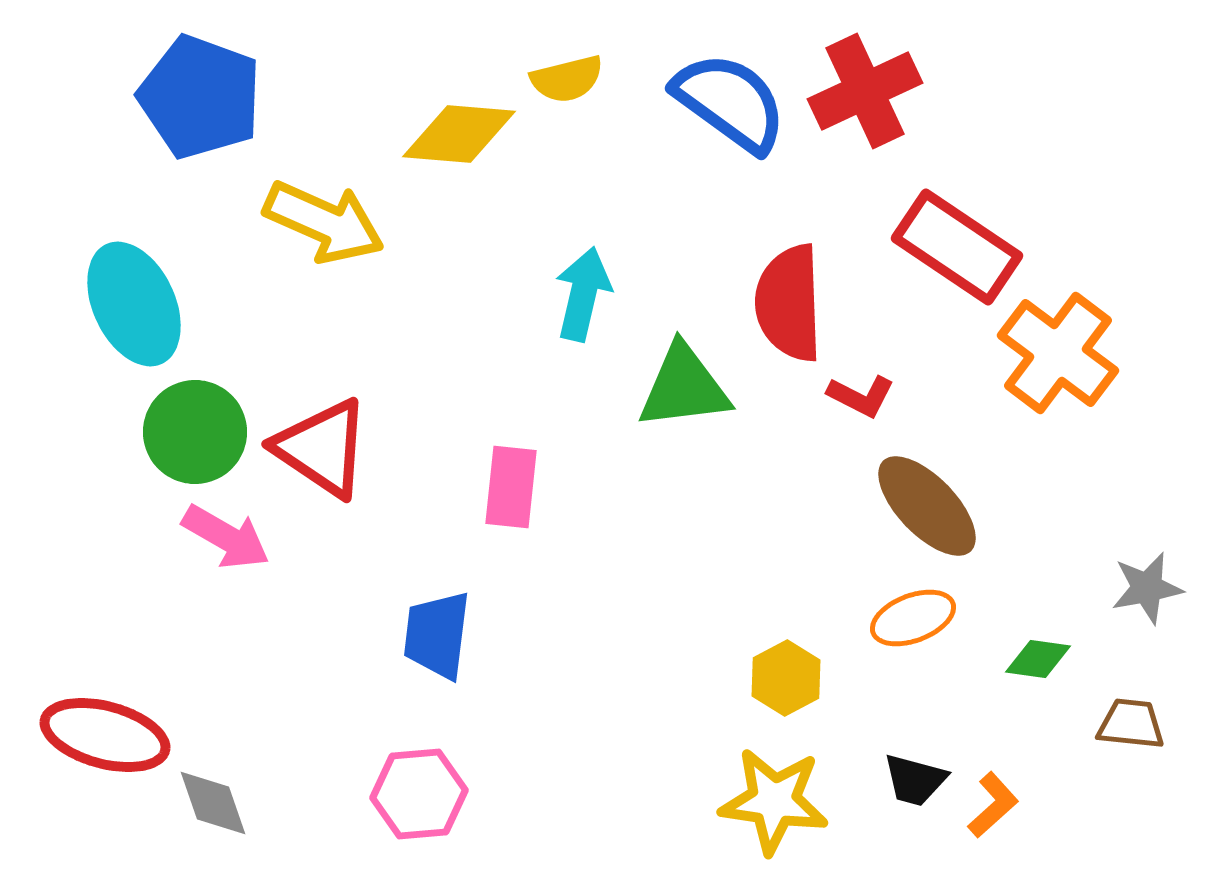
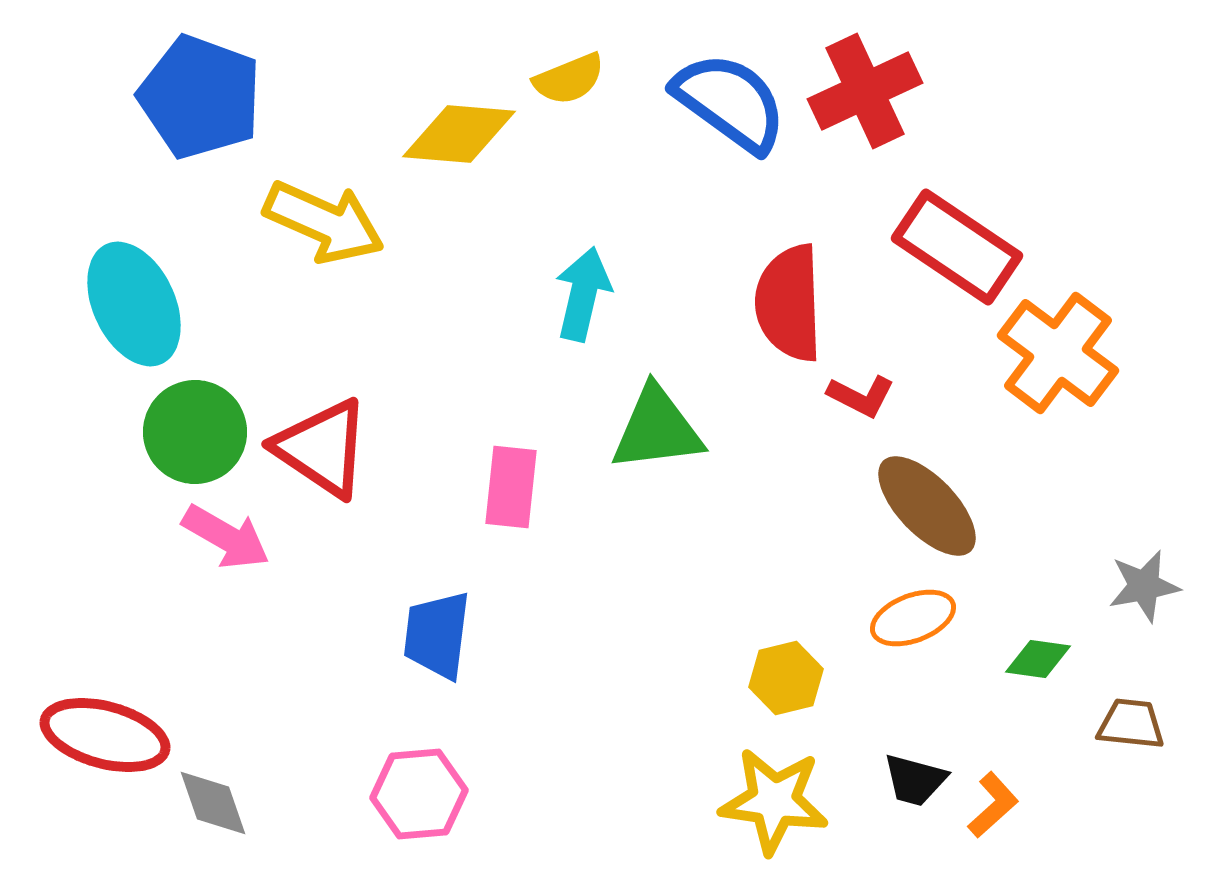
yellow semicircle: moved 2 px right; rotated 8 degrees counterclockwise
green triangle: moved 27 px left, 42 px down
gray star: moved 3 px left, 2 px up
yellow hexagon: rotated 14 degrees clockwise
